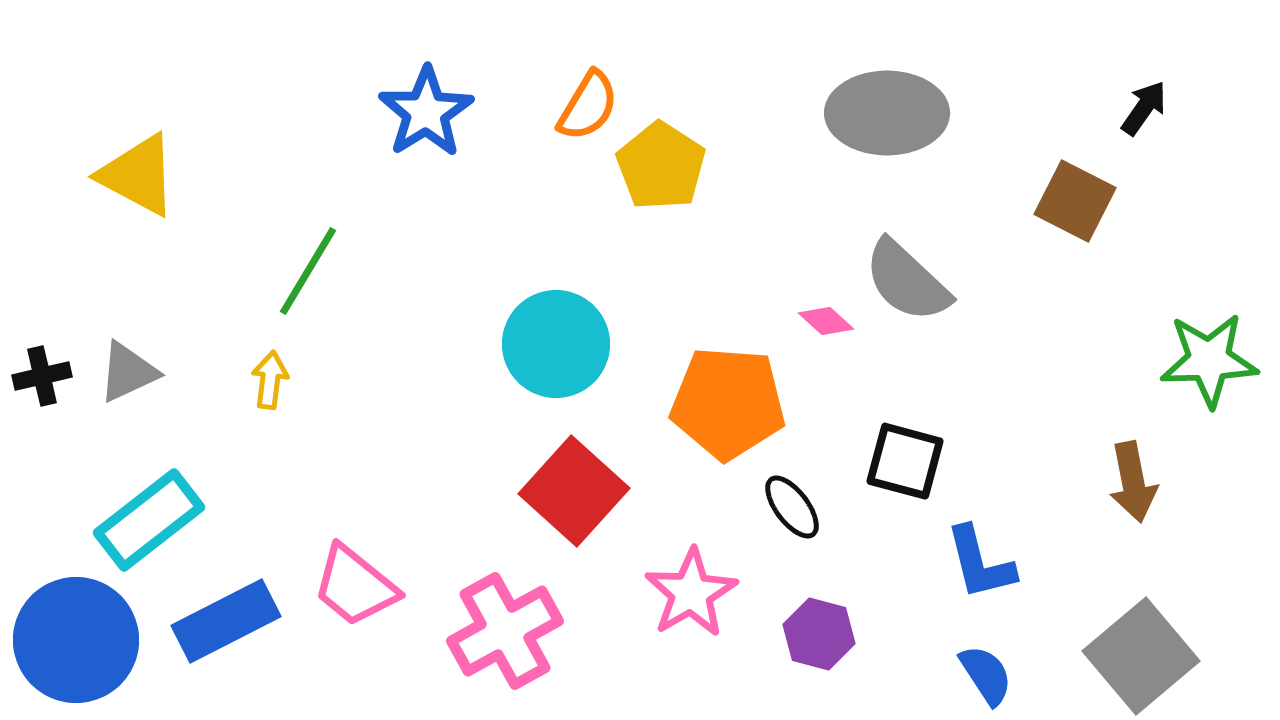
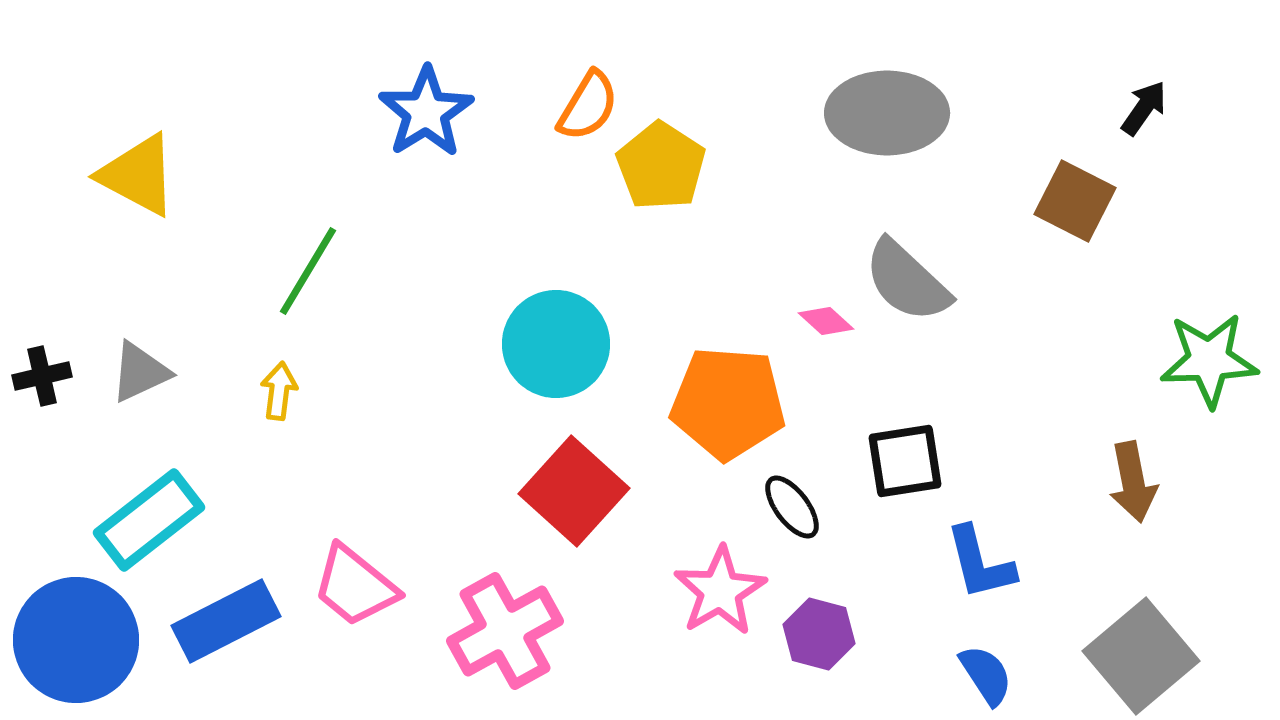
gray triangle: moved 12 px right
yellow arrow: moved 9 px right, 11 px down
black square: rotated 24 degrees counterclockwise
pink star: moved 29 px right, 2 px up
